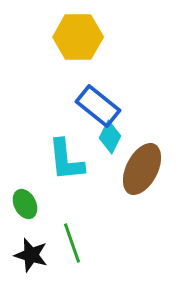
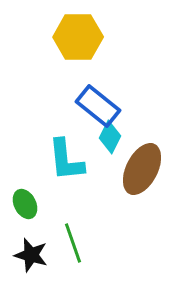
green line: moved 1 px right
